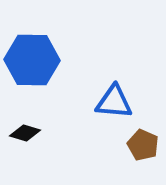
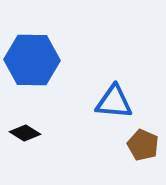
black diamond: rotated 16 degrees clockwise
